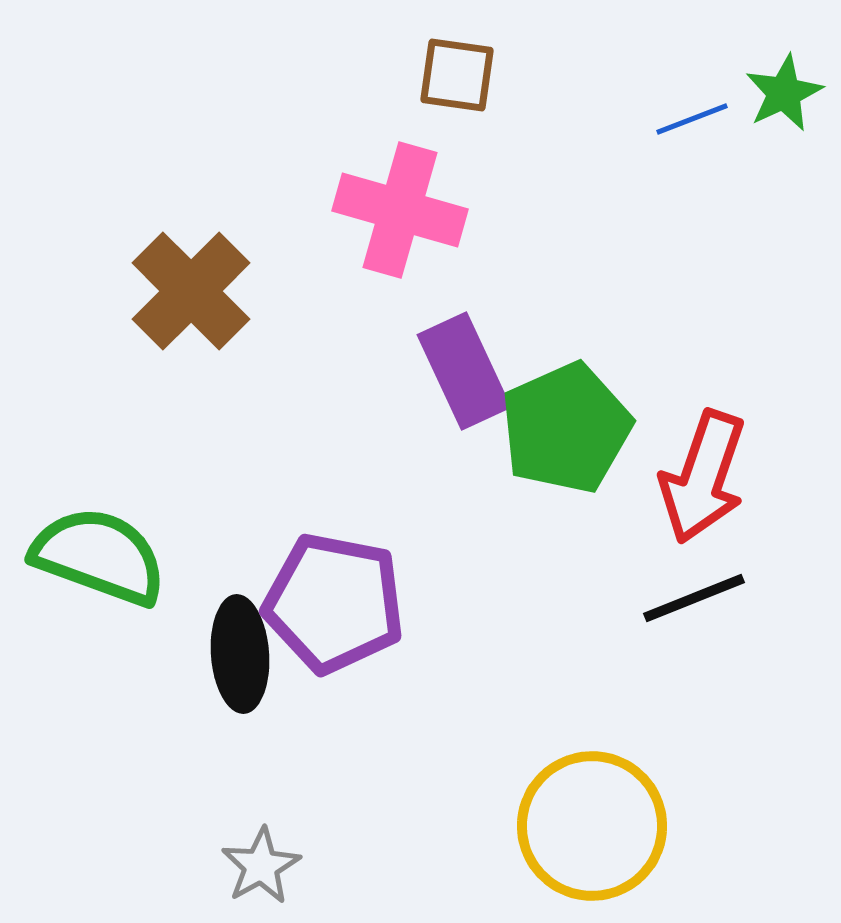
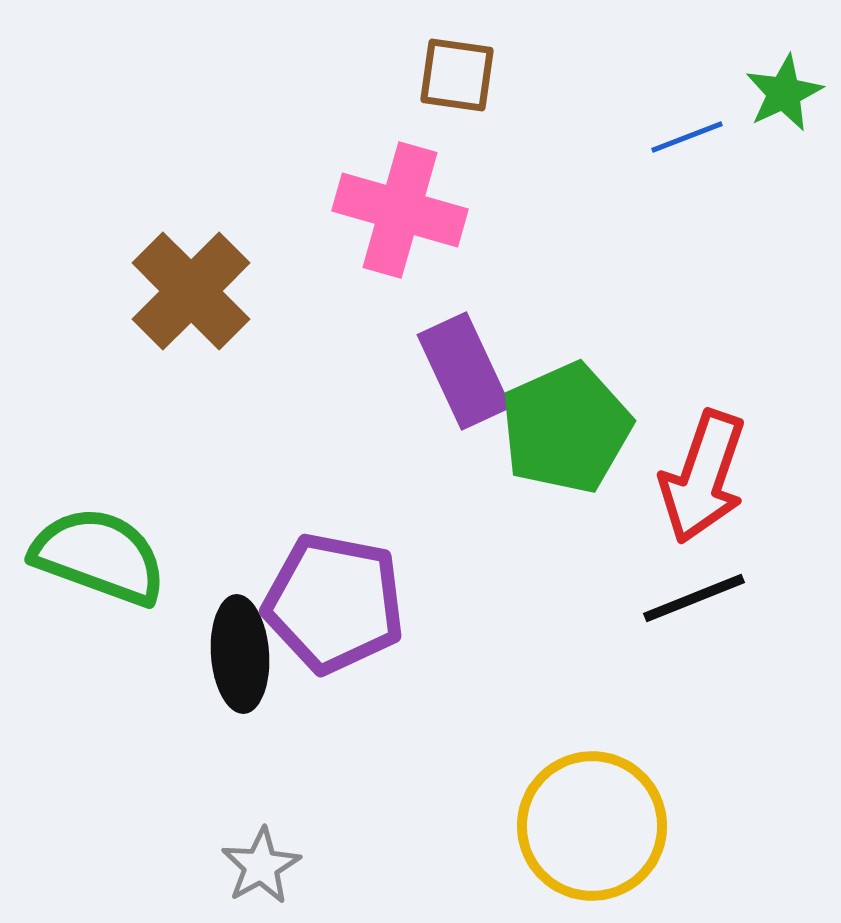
blue line: moved 5 px left, 18 px down
